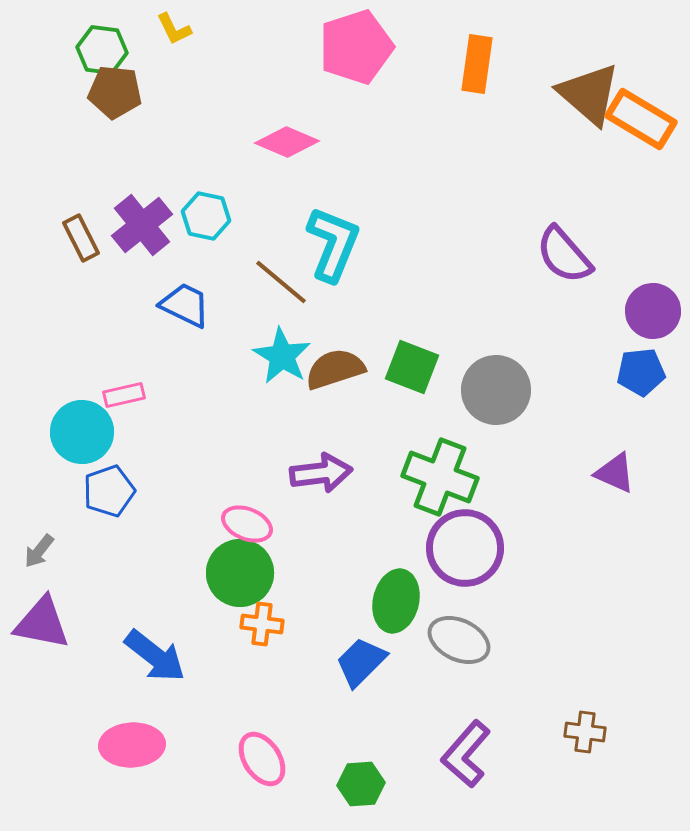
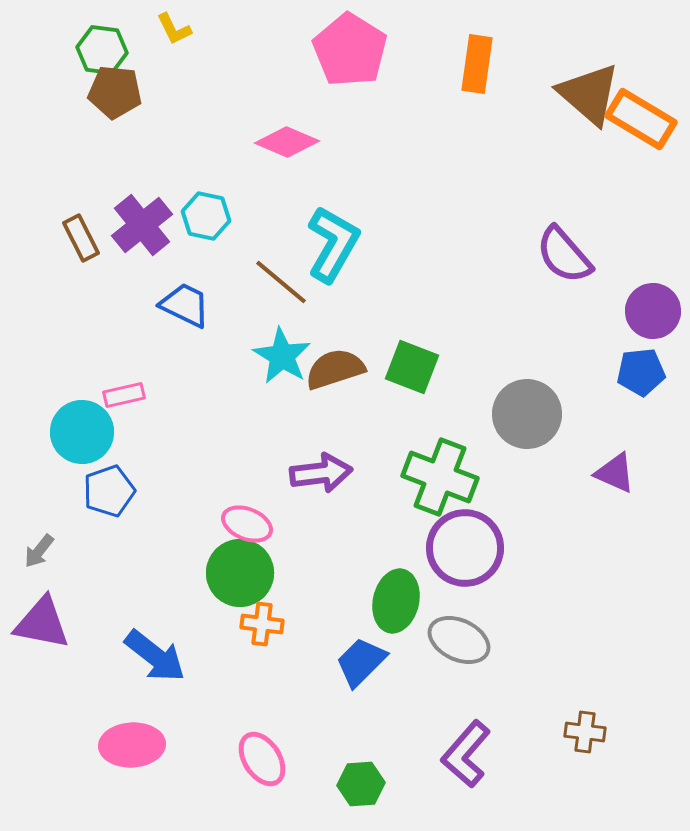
pink pentagon at (356, 47): moved 6 px left, 3 px down; rotated 22 degrees counterclockwise
cyan L-shape at (333, 244): rotated 8 degrees clockwise
gray circle at (496, 390): moved 31 px right, 24 px down
